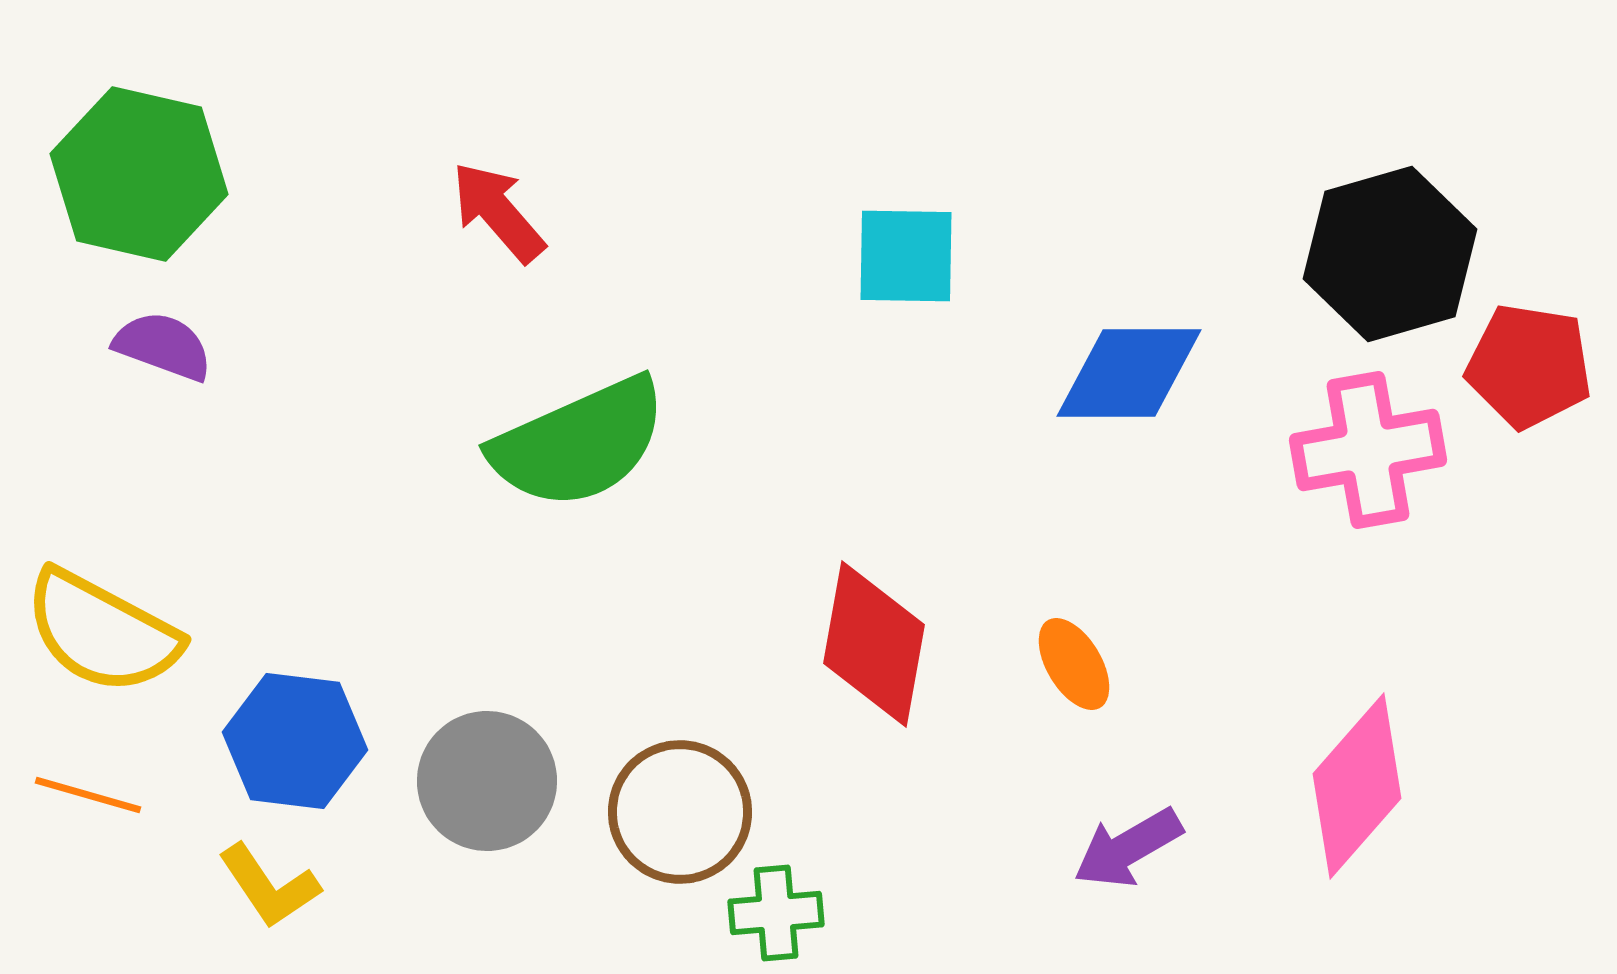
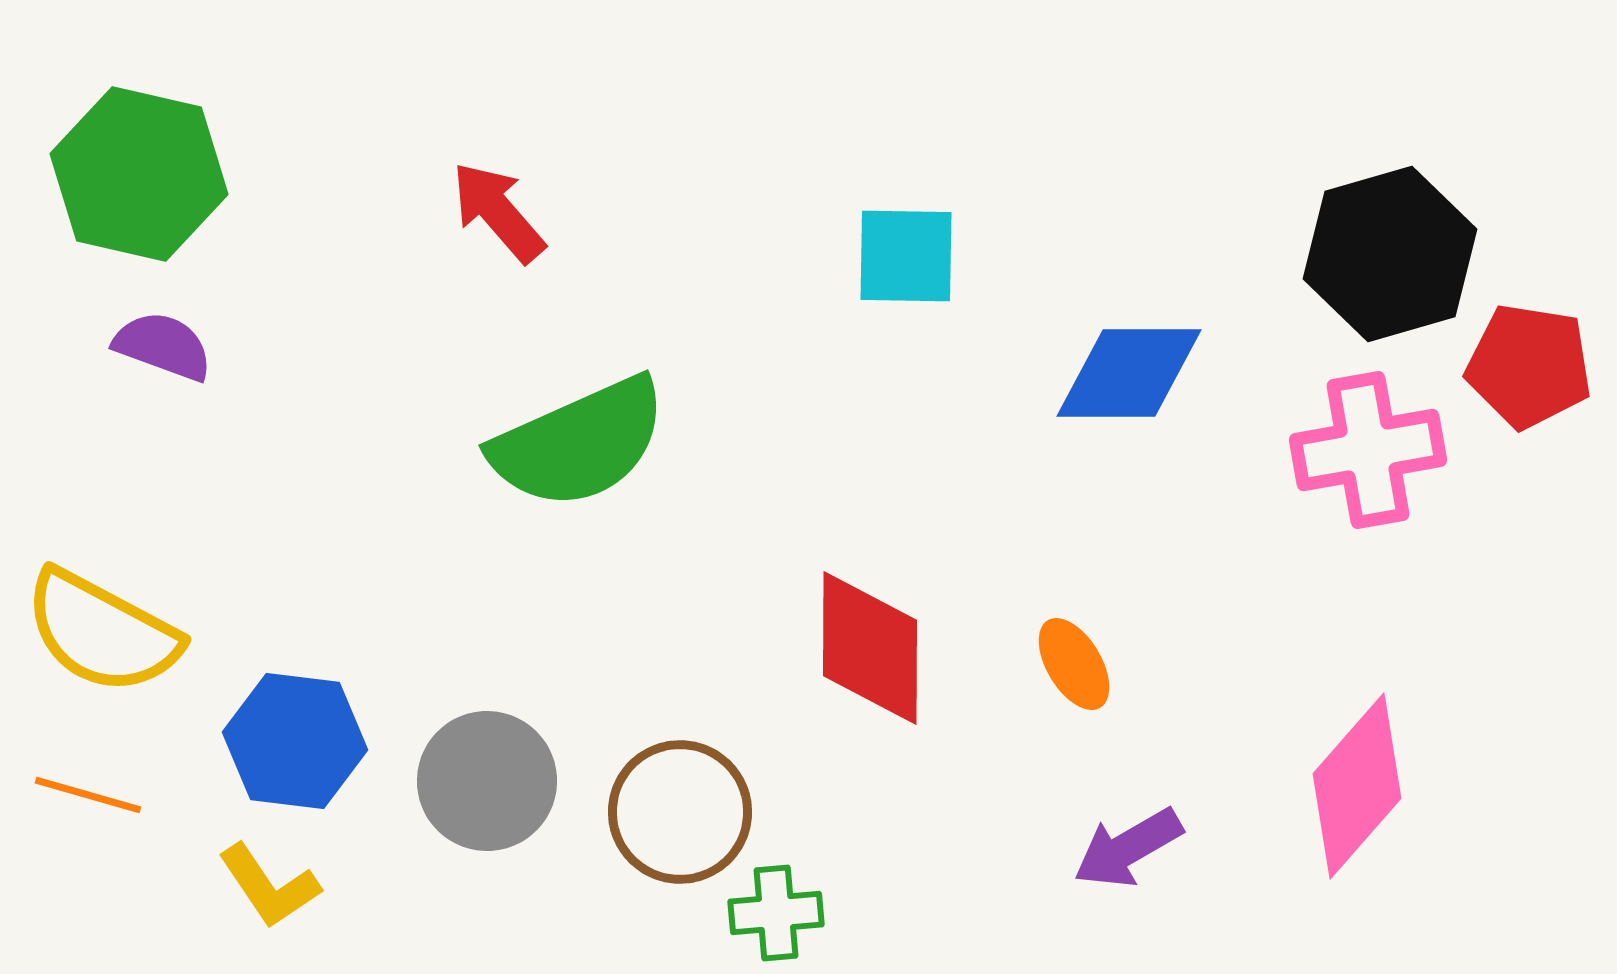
red diamond: moved 4 px left, 4 px down; rotated 10 degrees counterclockwise
